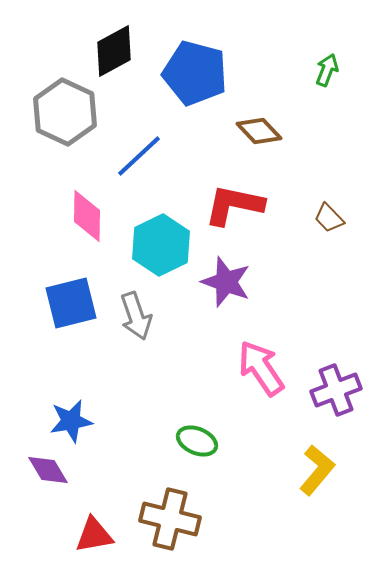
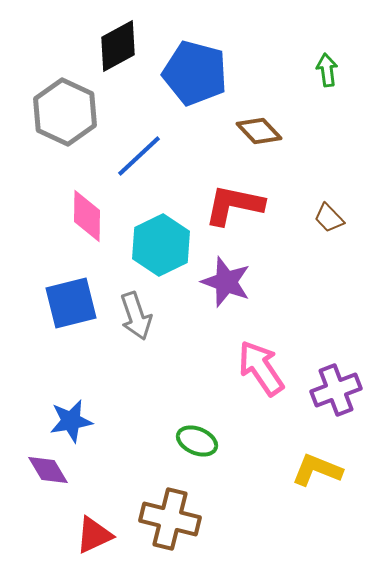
black diamond: moved 4 px right, 5 px up
green arrow: rotated 28 degrees counterclockwise
yellow L-shape: rotated 108 degrees counterclockwise
red triangle: rotated 15 degrees counterclockwise
